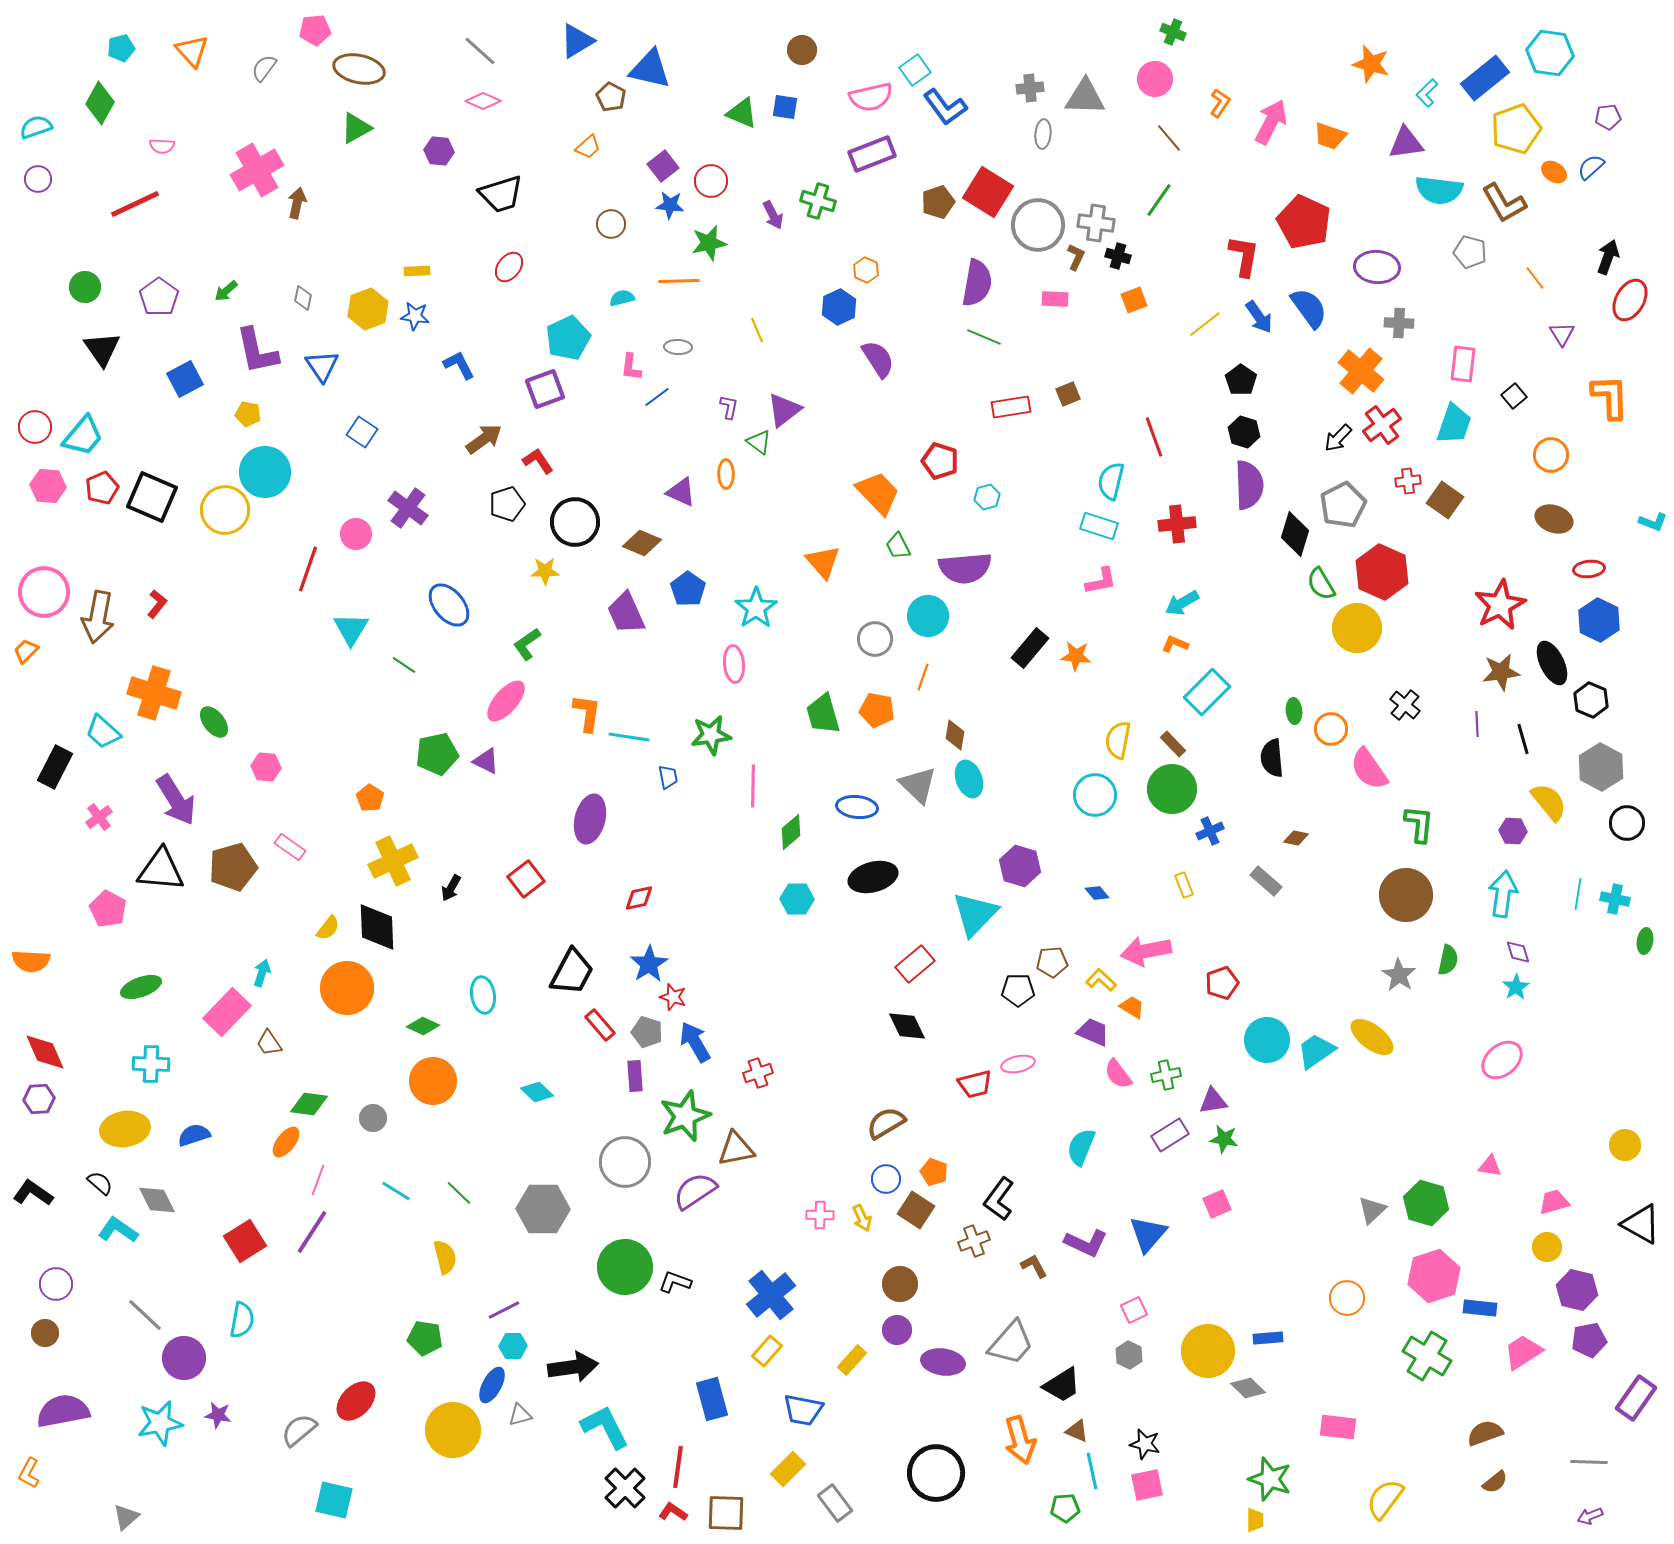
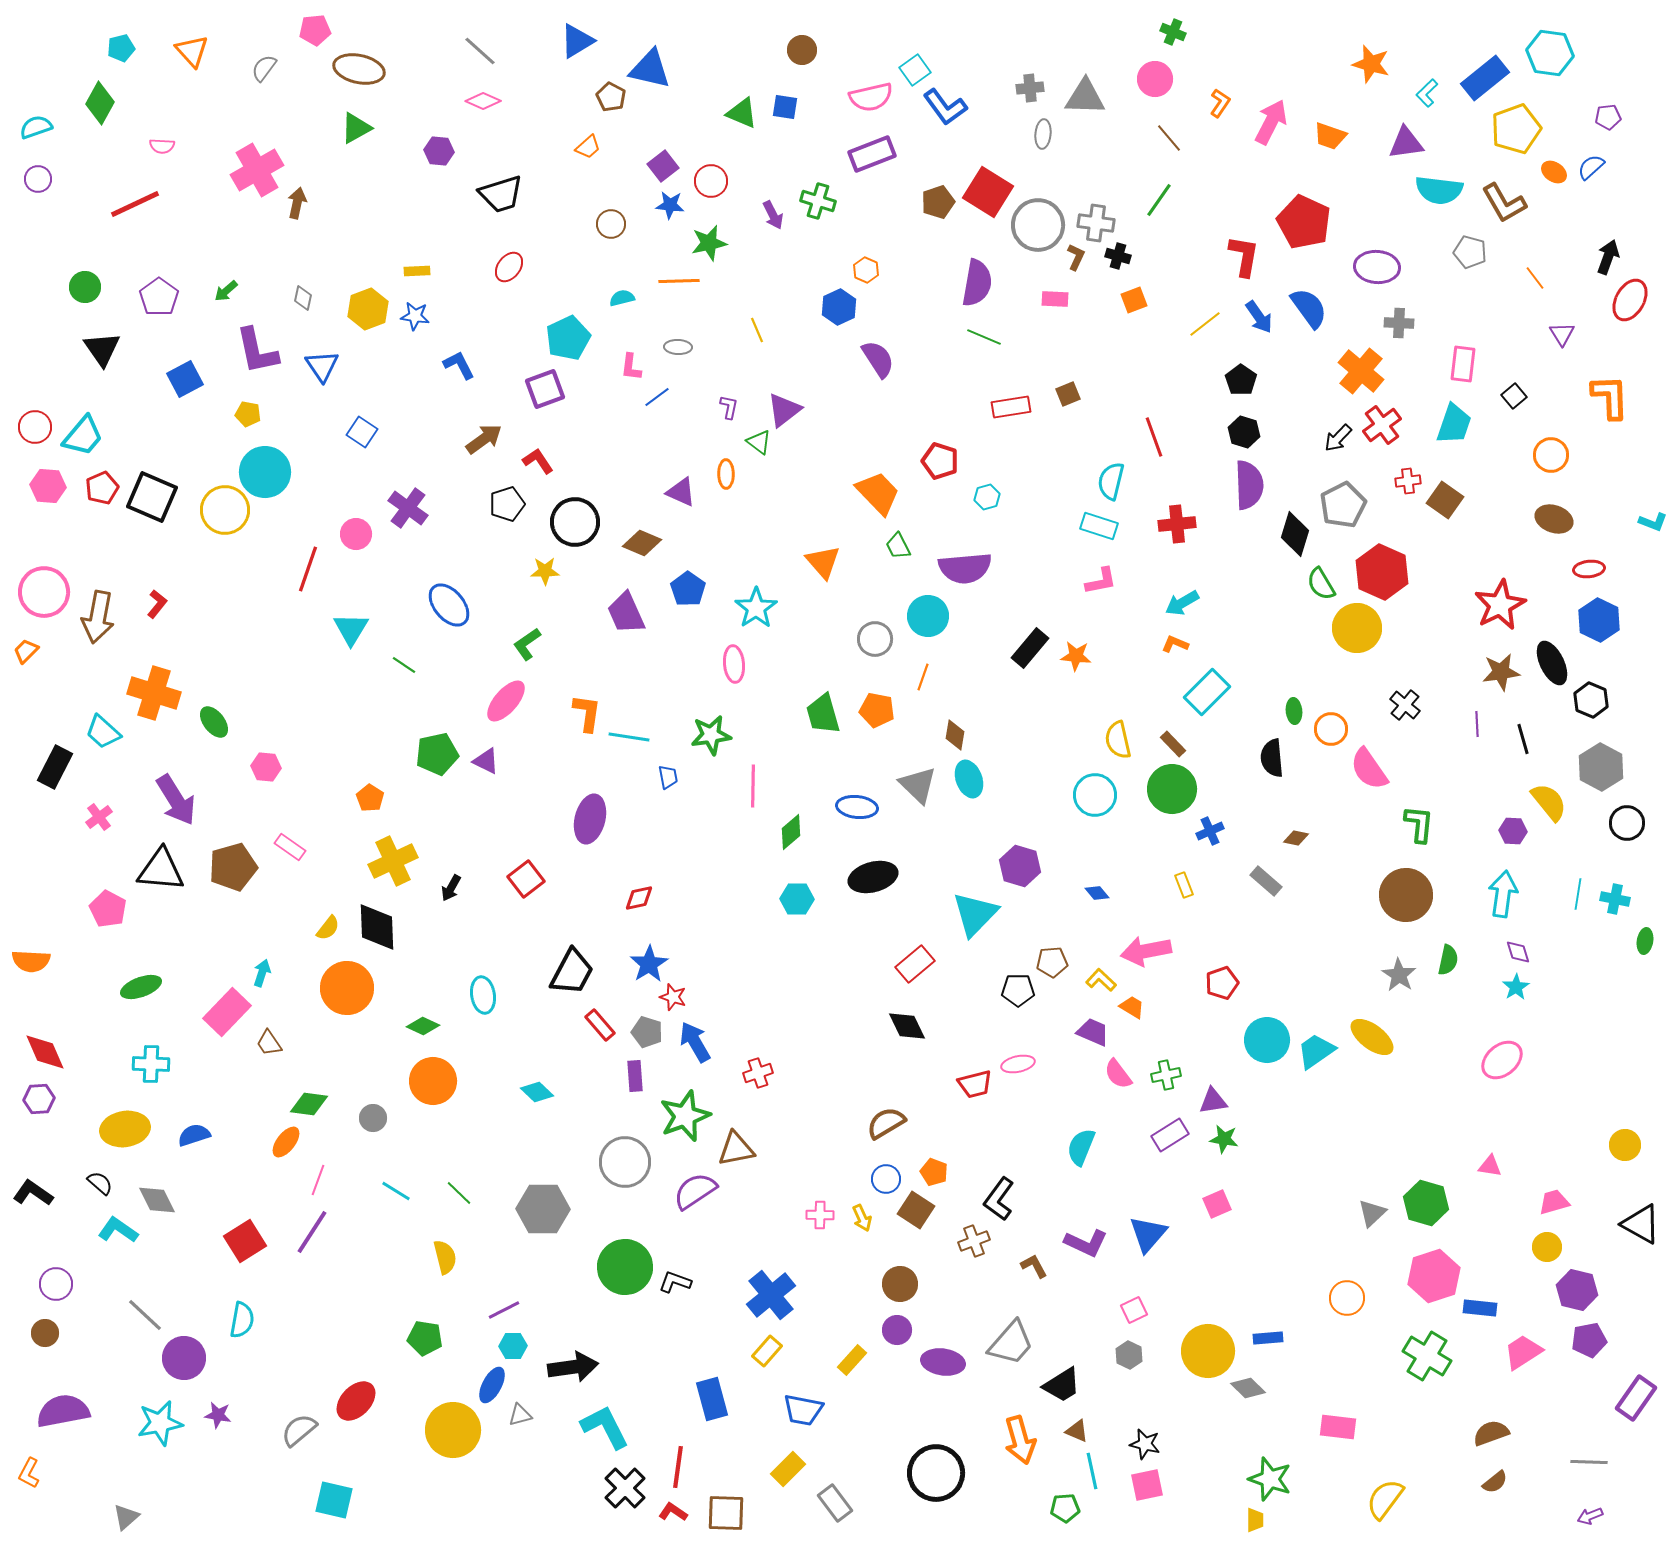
yellow semicircle at (1118, 740): rotated 24 degrees counterclockwise
gray triangle at (1372, 1210): moved 3 px down
brown semicircle at (1485, 1433): moved 6 px right
